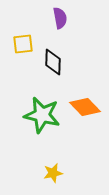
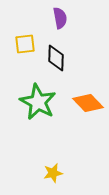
yellow square: moved 2 px right
black diamond: moved 3 px right, 4 px up
orange diamond: moved 3 px right, 4 px up
green star: moved 4 px left, 13 px up; rotated 15 degrees clockwise
